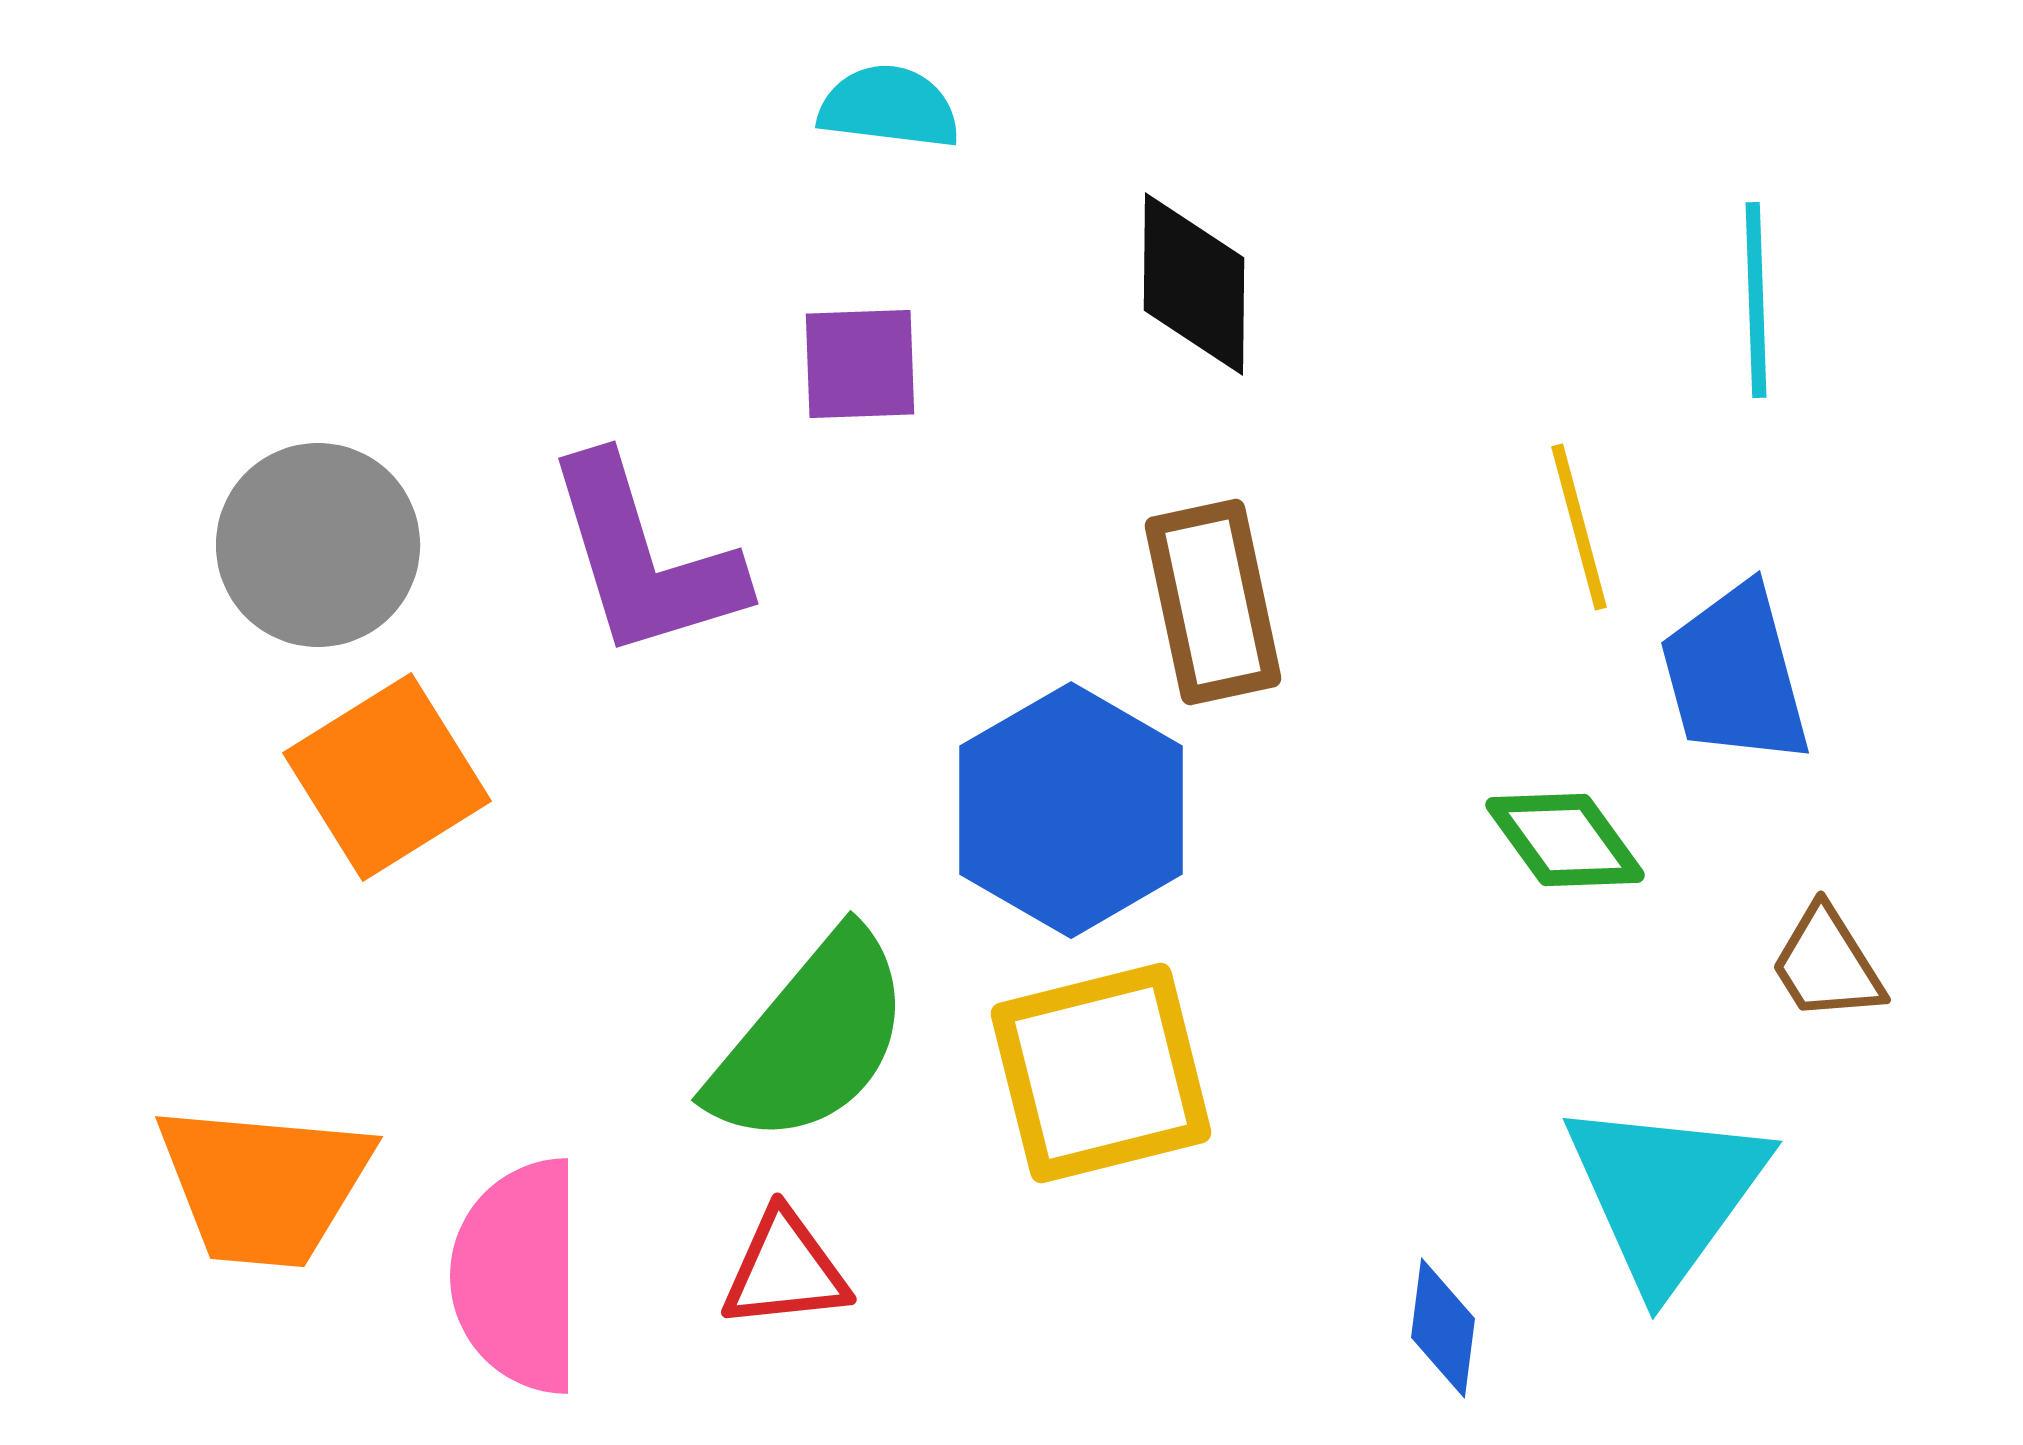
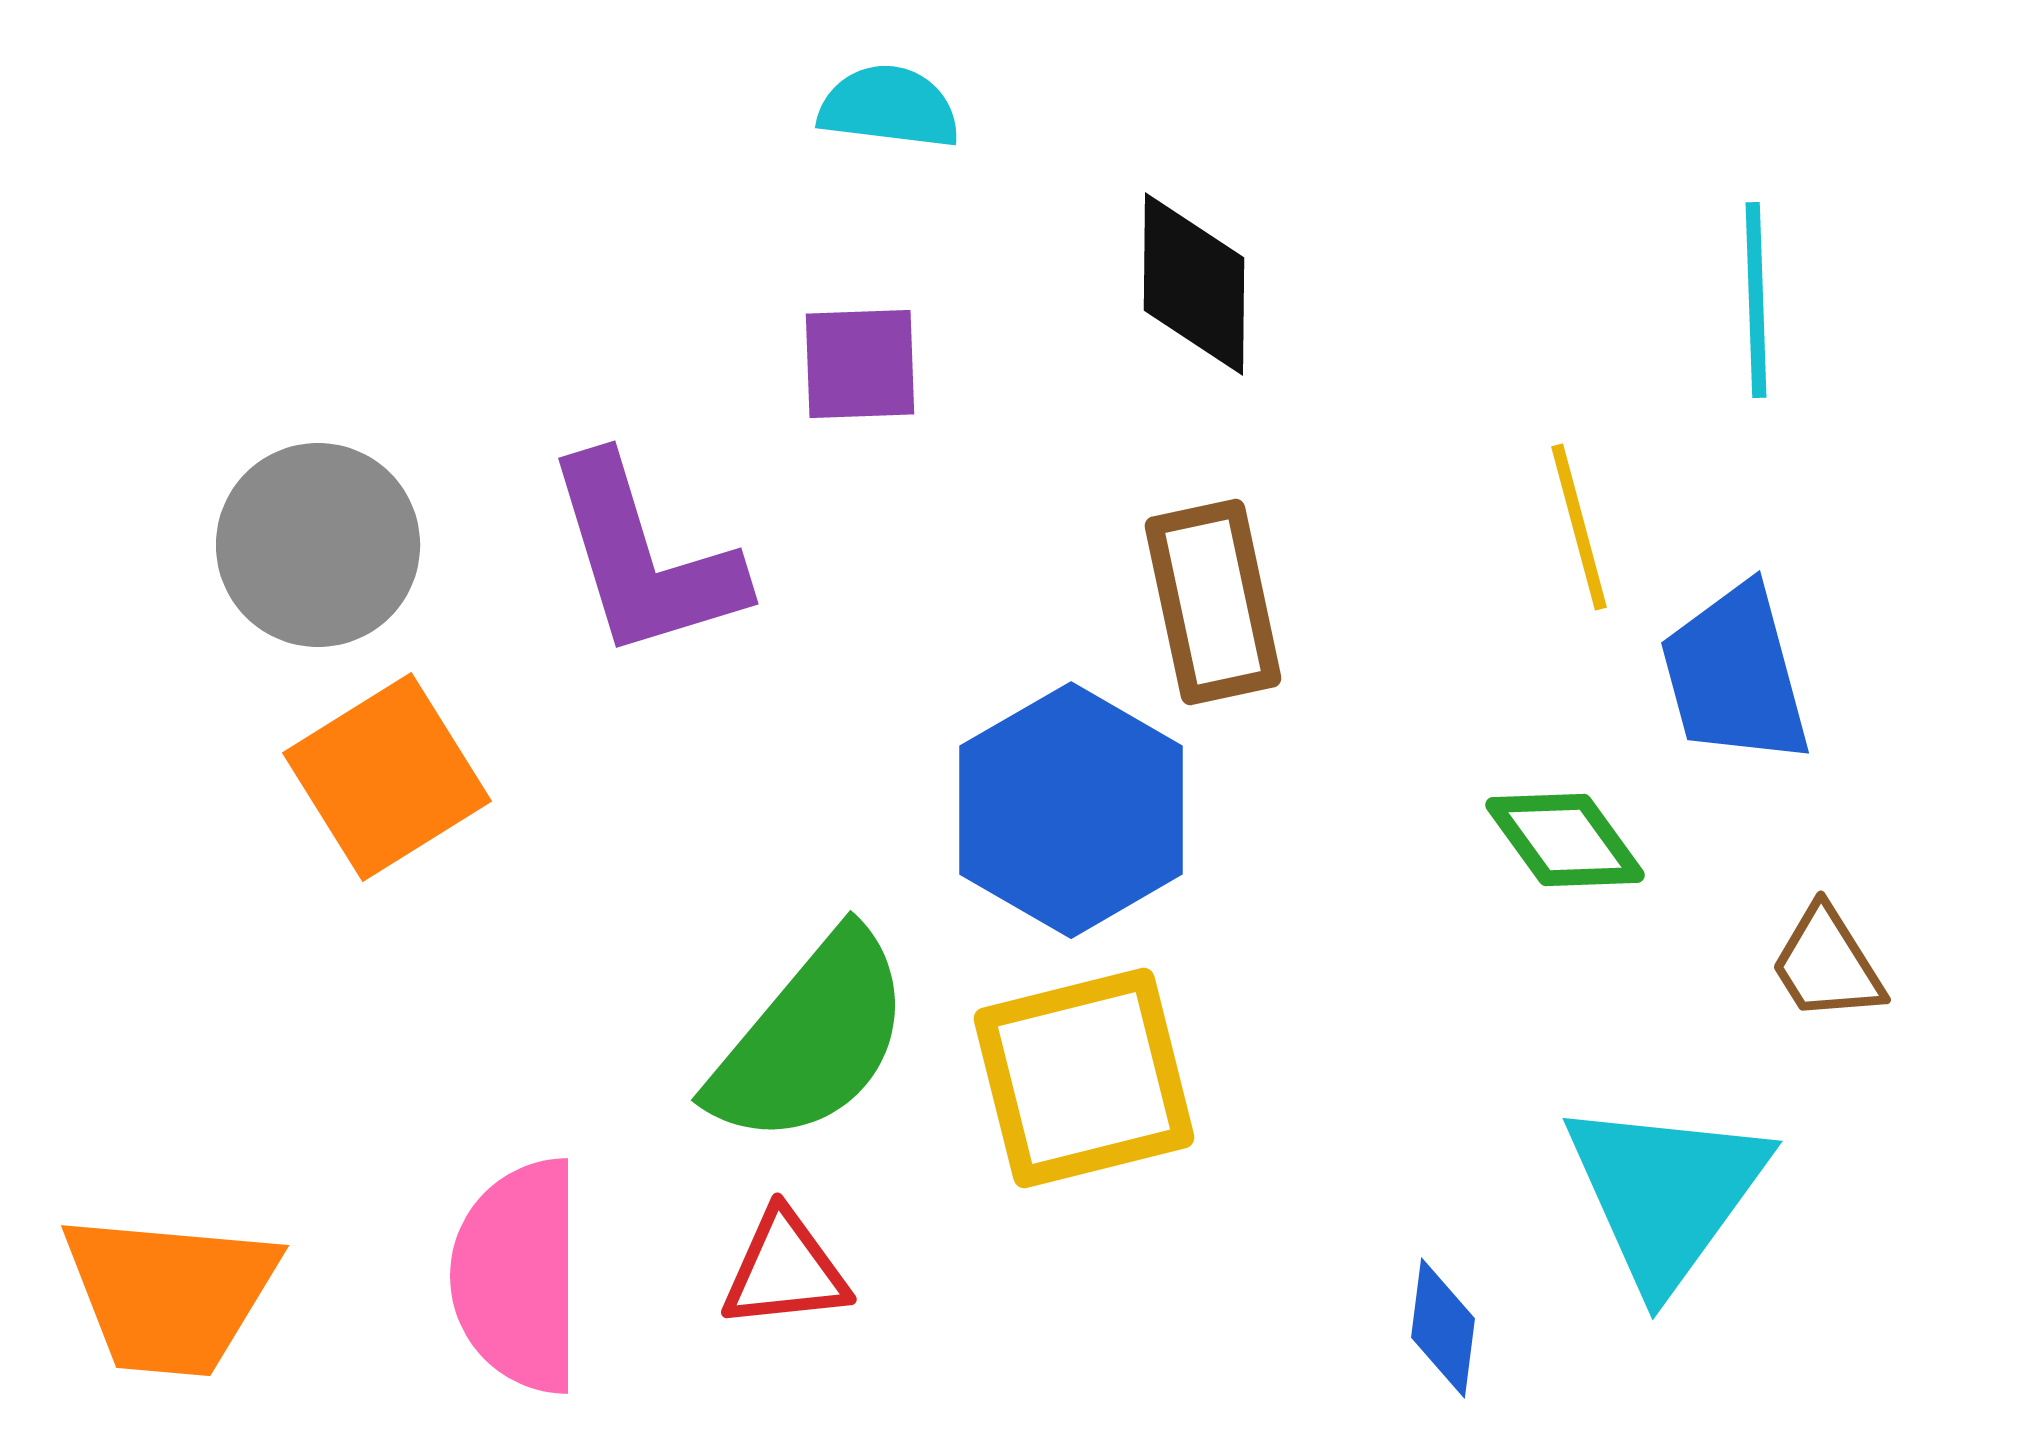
yellow square: moved 17 px left, 5 px down
orange trapezoid: moved 94 px left, 109 px down
